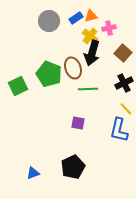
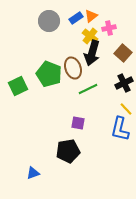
orange triangle: rotated 24 degrees counterclockwise
green line: rotated 24 degrees counterclockwise
blue L-shape: moved 1 px right, 1 px up
black pentagon: moved 5 px left, 16 px up; rotated 15 degrees clockwise
